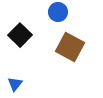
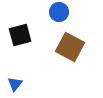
blue circle: moved 1 px right
black square: rotated 30 degrees clockwise
